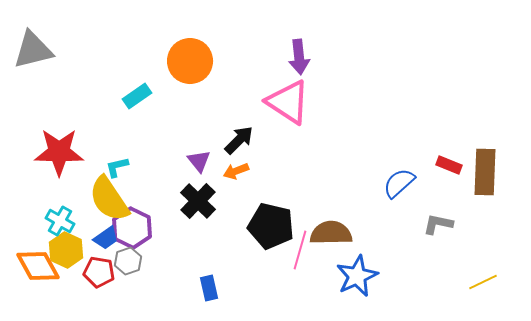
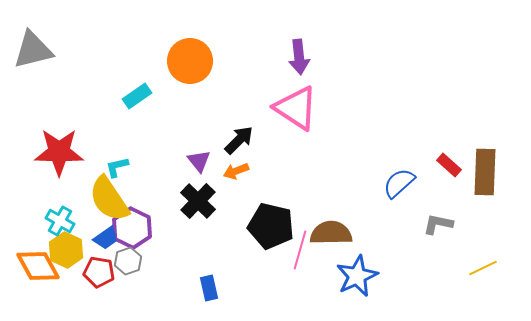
pink triangle: moved 8 px right, 6 px down
red rectangle: rotated 20 degrees clockwise
yellow line: moved 14 px up
